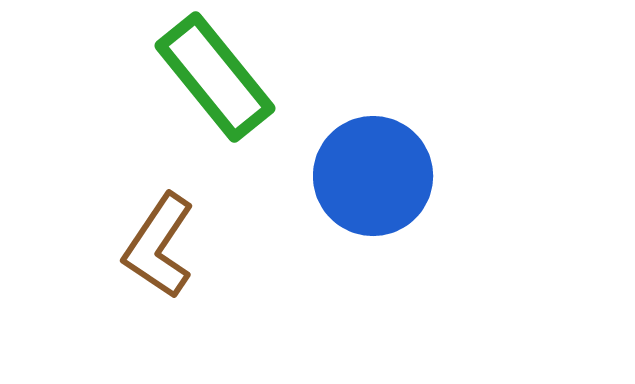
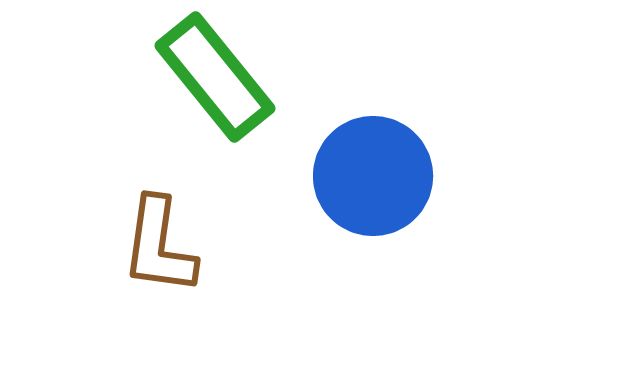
brown L-shape: rotated 26 degrees counterclockwise
